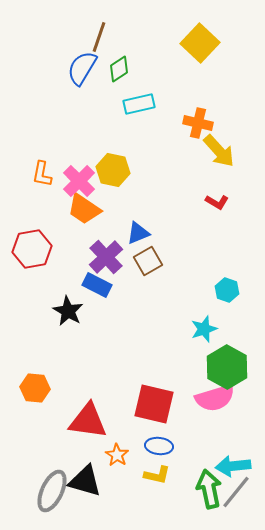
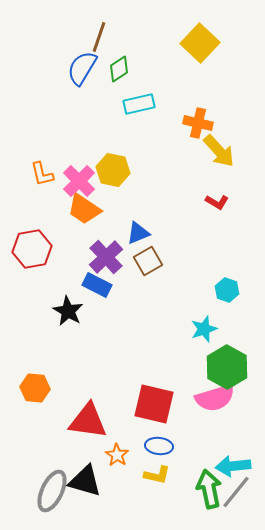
orange L-shape: rotated 24 degrees counterclockwise
